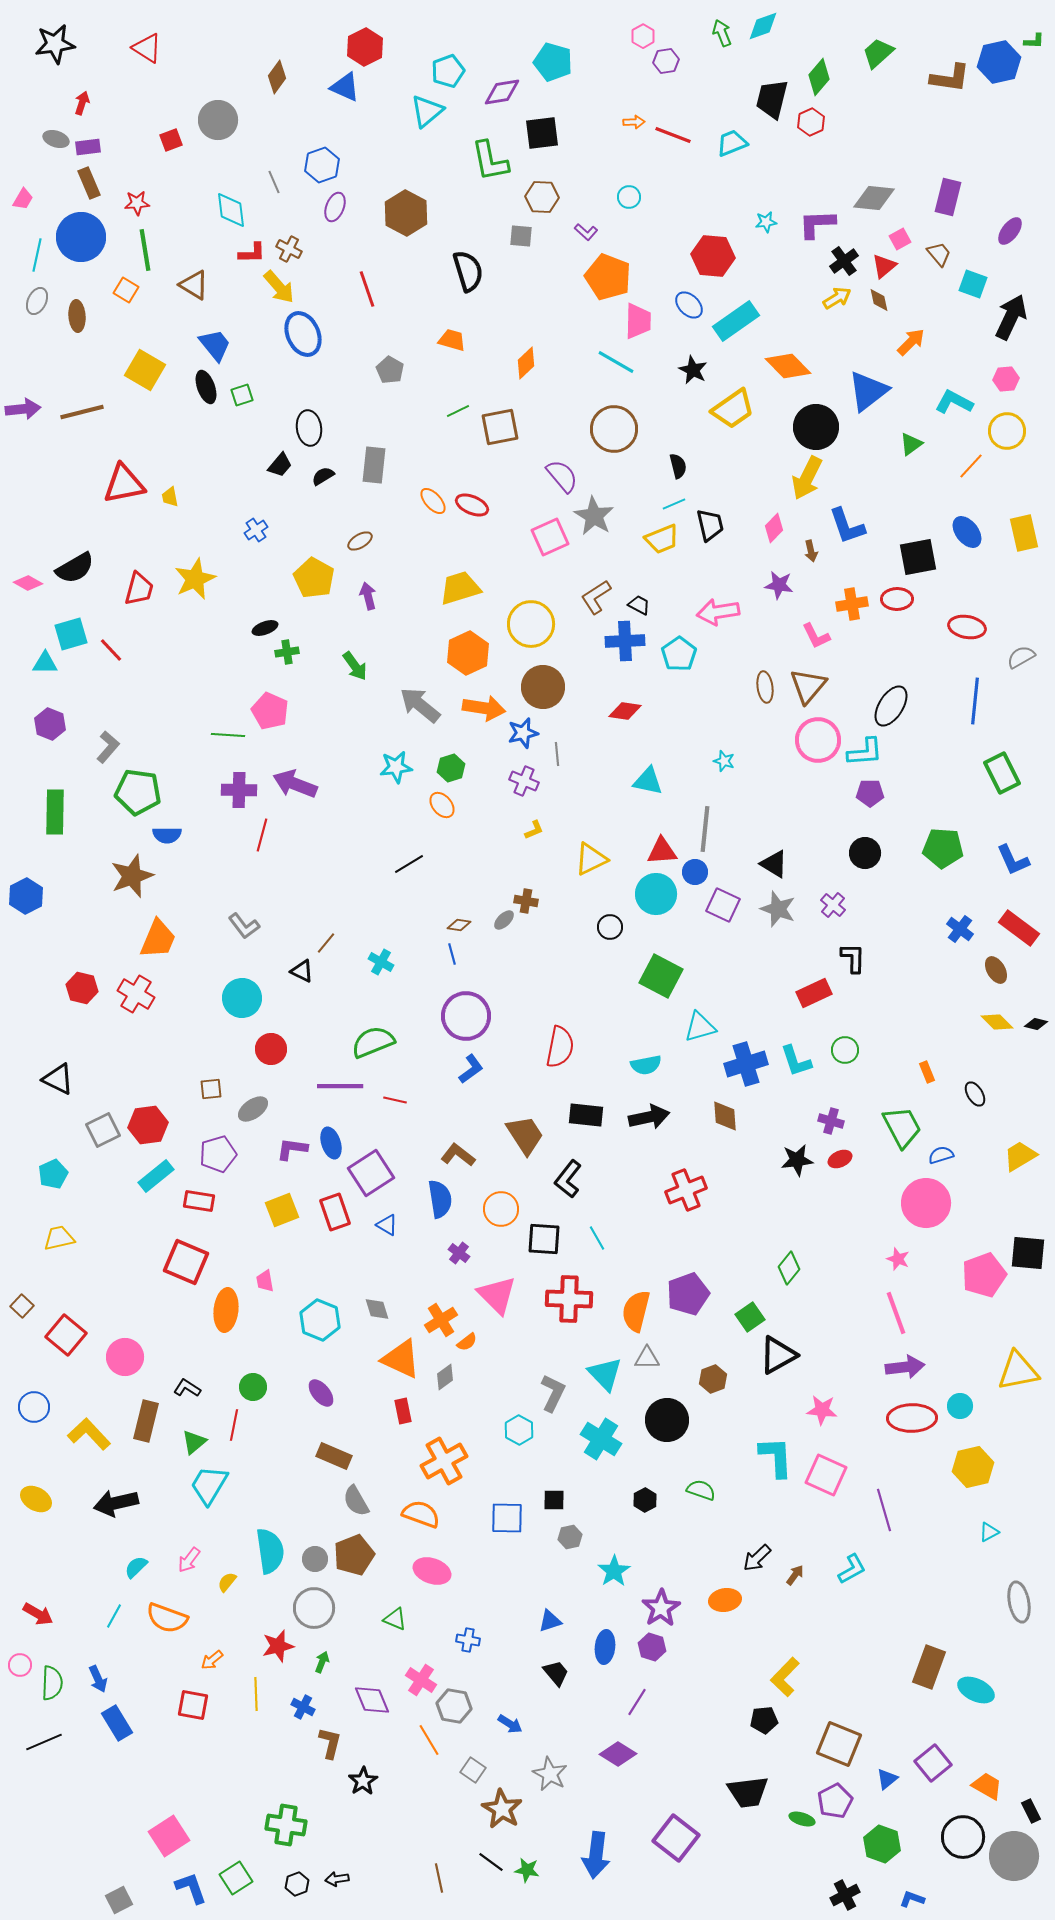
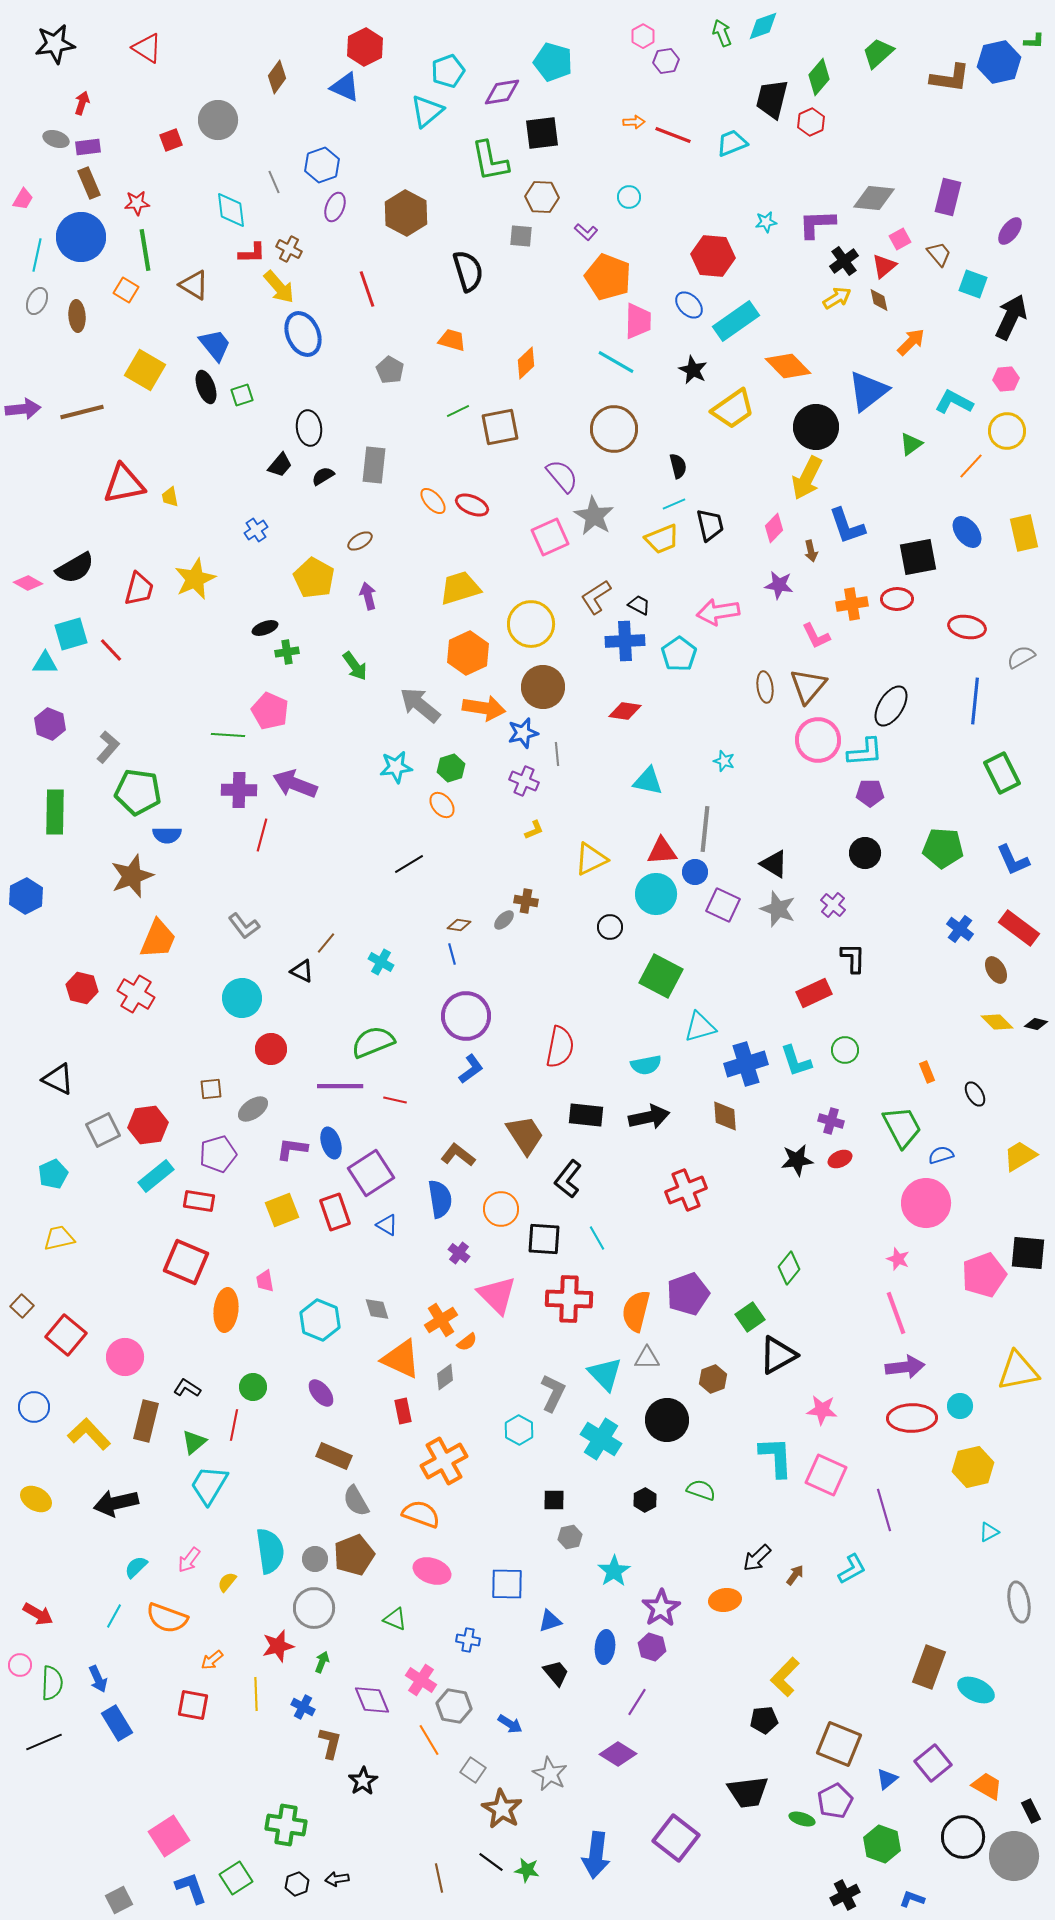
blue square at (507, 1518): moved 66 px down
